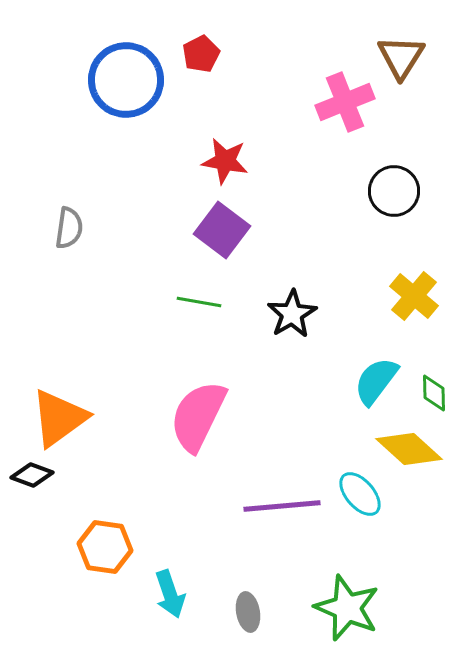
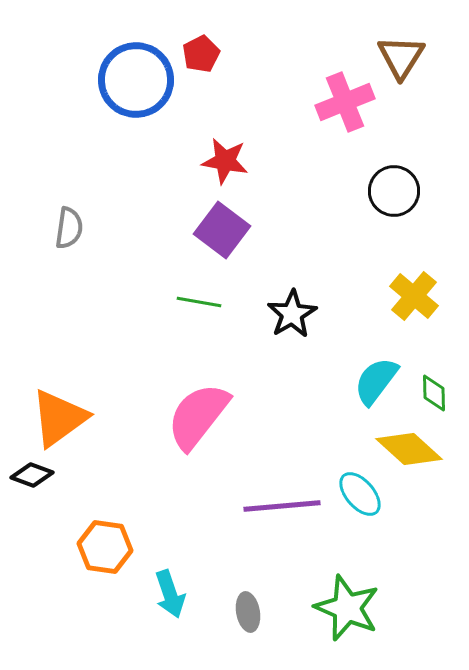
blue circle: moved 10 px right
pink semicircle: rotated 12 degrees clockwise
